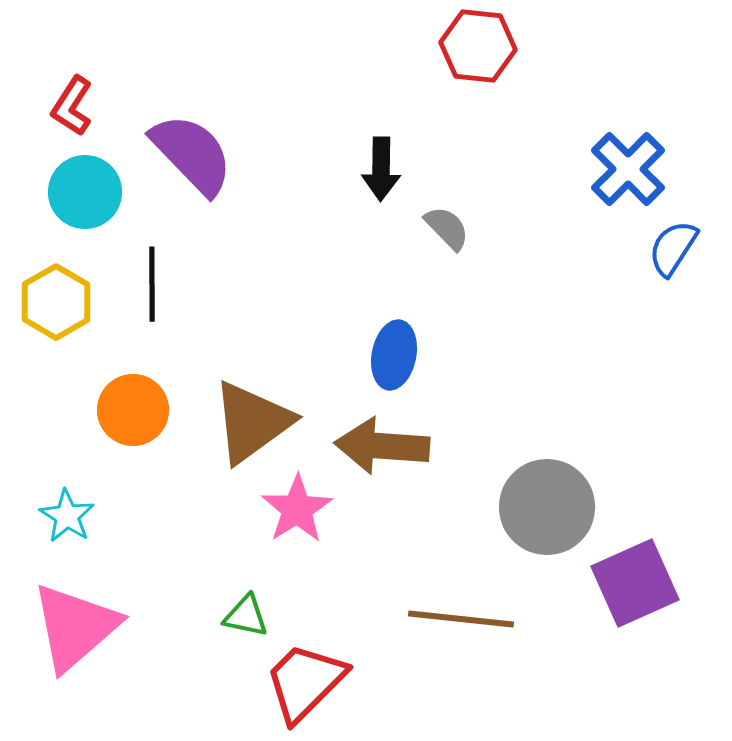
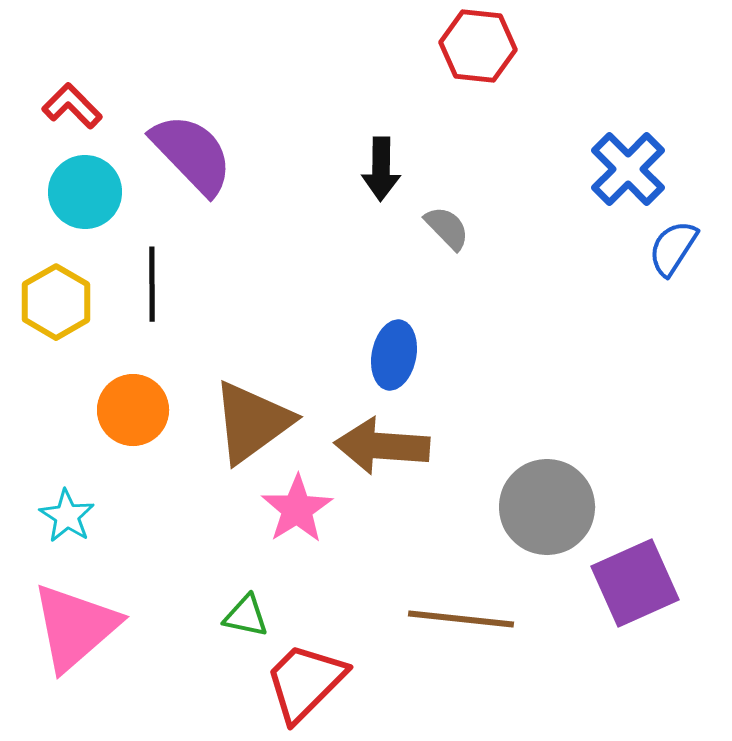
red L-shape: rotated 102 degrees clockwise
